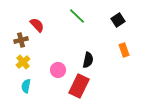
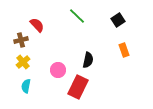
red rectangle: moved 1 px left, 1 px down
